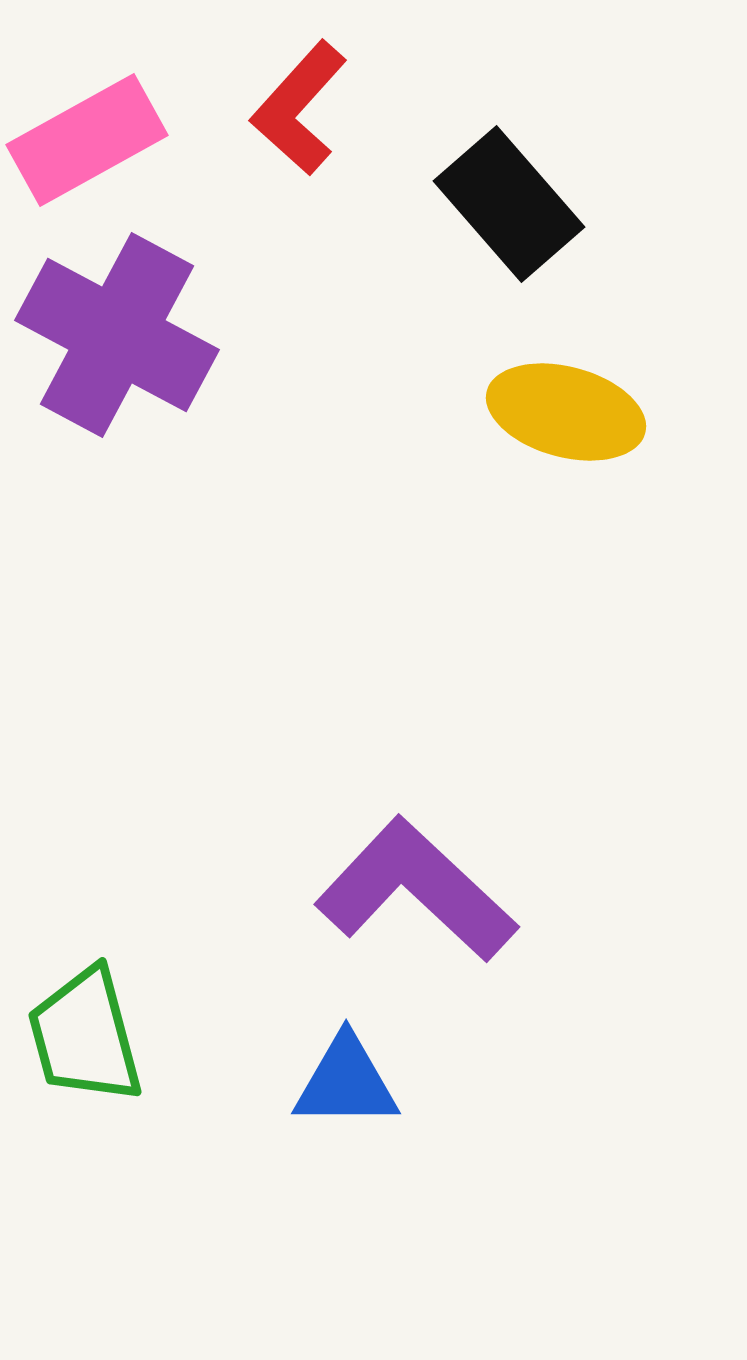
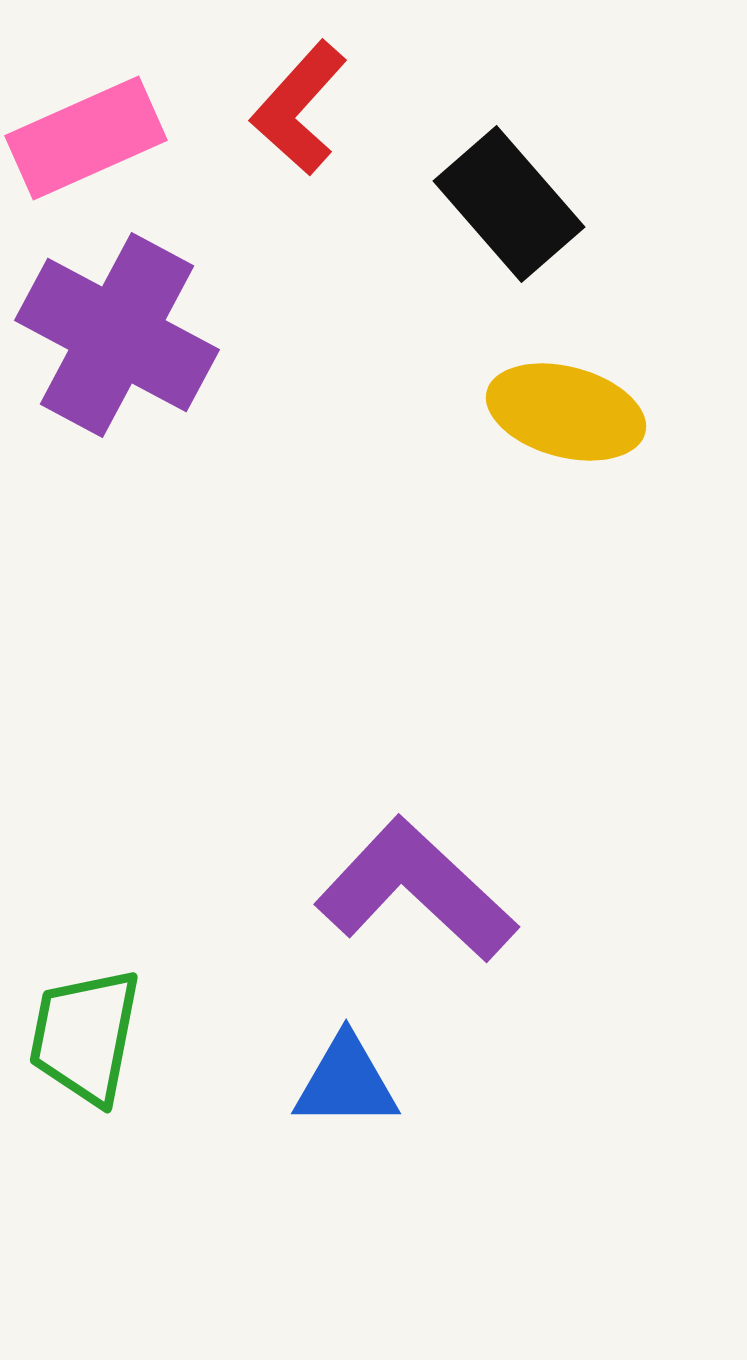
pink rectangle: moved 1 px left, 2 px up; rotated 5 degrees clockwise
green trapezoid: rotated 26 degrees clockwise
